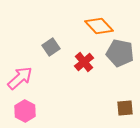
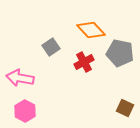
orange diamond: moved 8 px left, 4 px down
red cross: rotated 12 degrees clockwise
pink arrow: rotated 128 degrees counterclockwise
brown square: rotated 30 degrees clockwise
